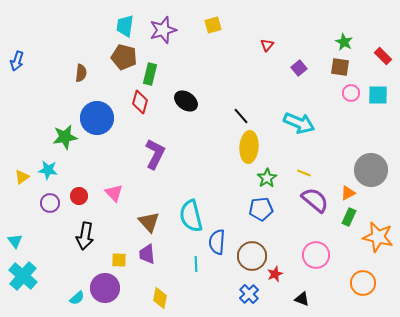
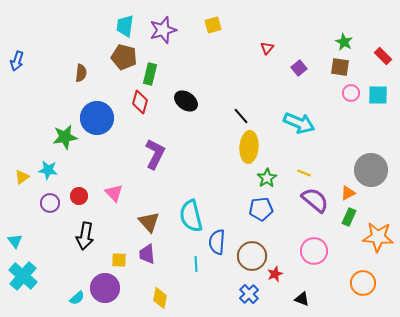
red triangle at (267, 45): moved 3 px down
orange star at (378, 237): rotated 8 degrees counterclockwise
pink circle at (316, 255): moved 2 px left, 4 px up
